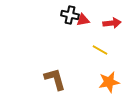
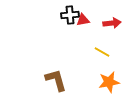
black cross: rotated 18 degrees counterclockwise
yellow line: moved 2 px right, 2 px down
brown L-shape: moved 1 px right, 1 px down
